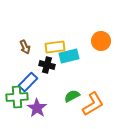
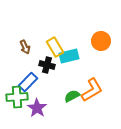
yellow rectangle: rotated 66 degrees clockwise
orange L-shape: moved 1 px left, 14 px up
